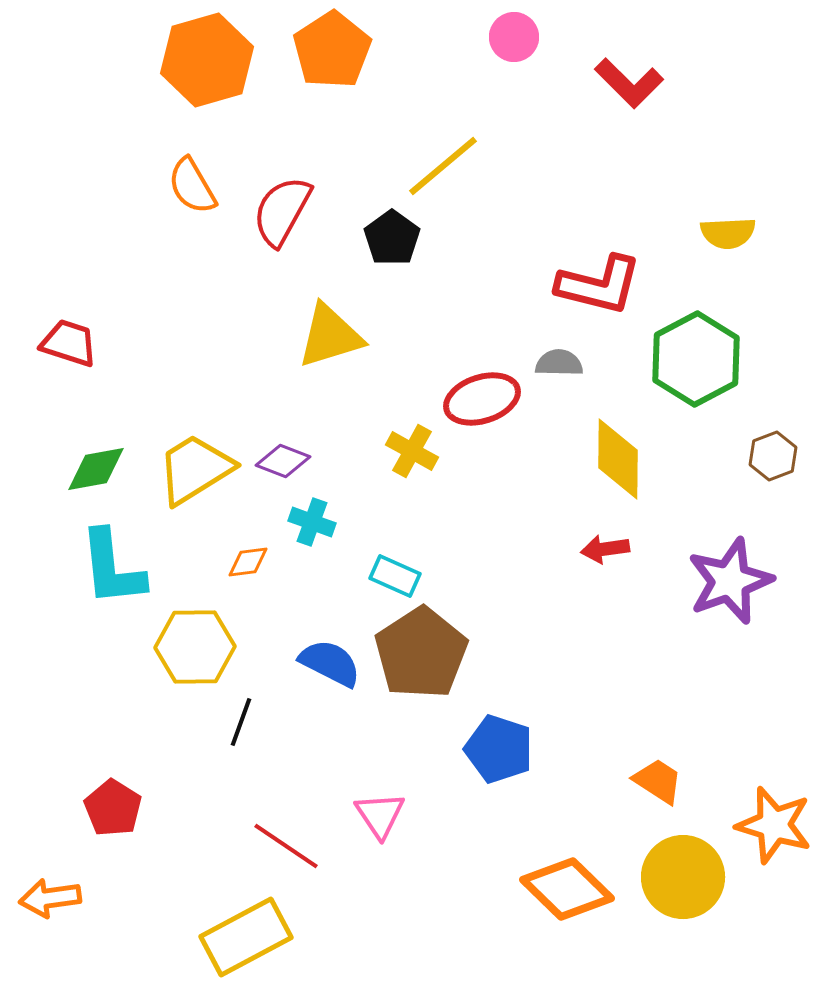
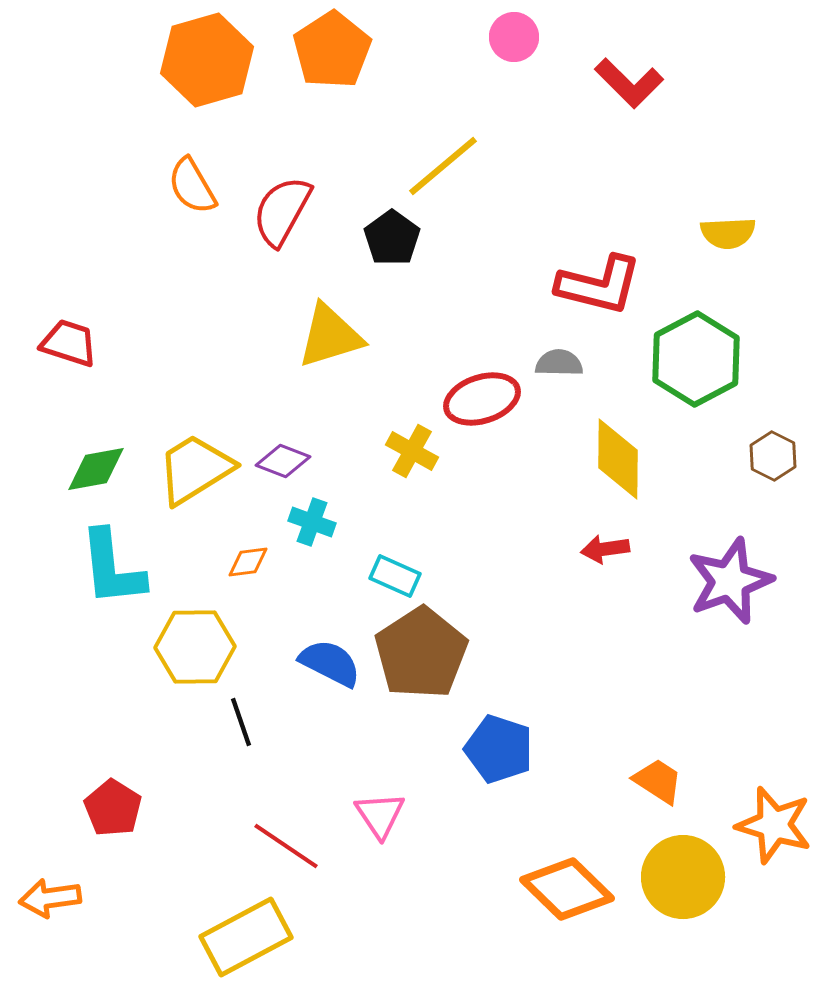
brown hexagon at (773, 456): rotated 12 degrees counterclockwise
black line at (241, 722): rotated 39 degrees counterclockwise
